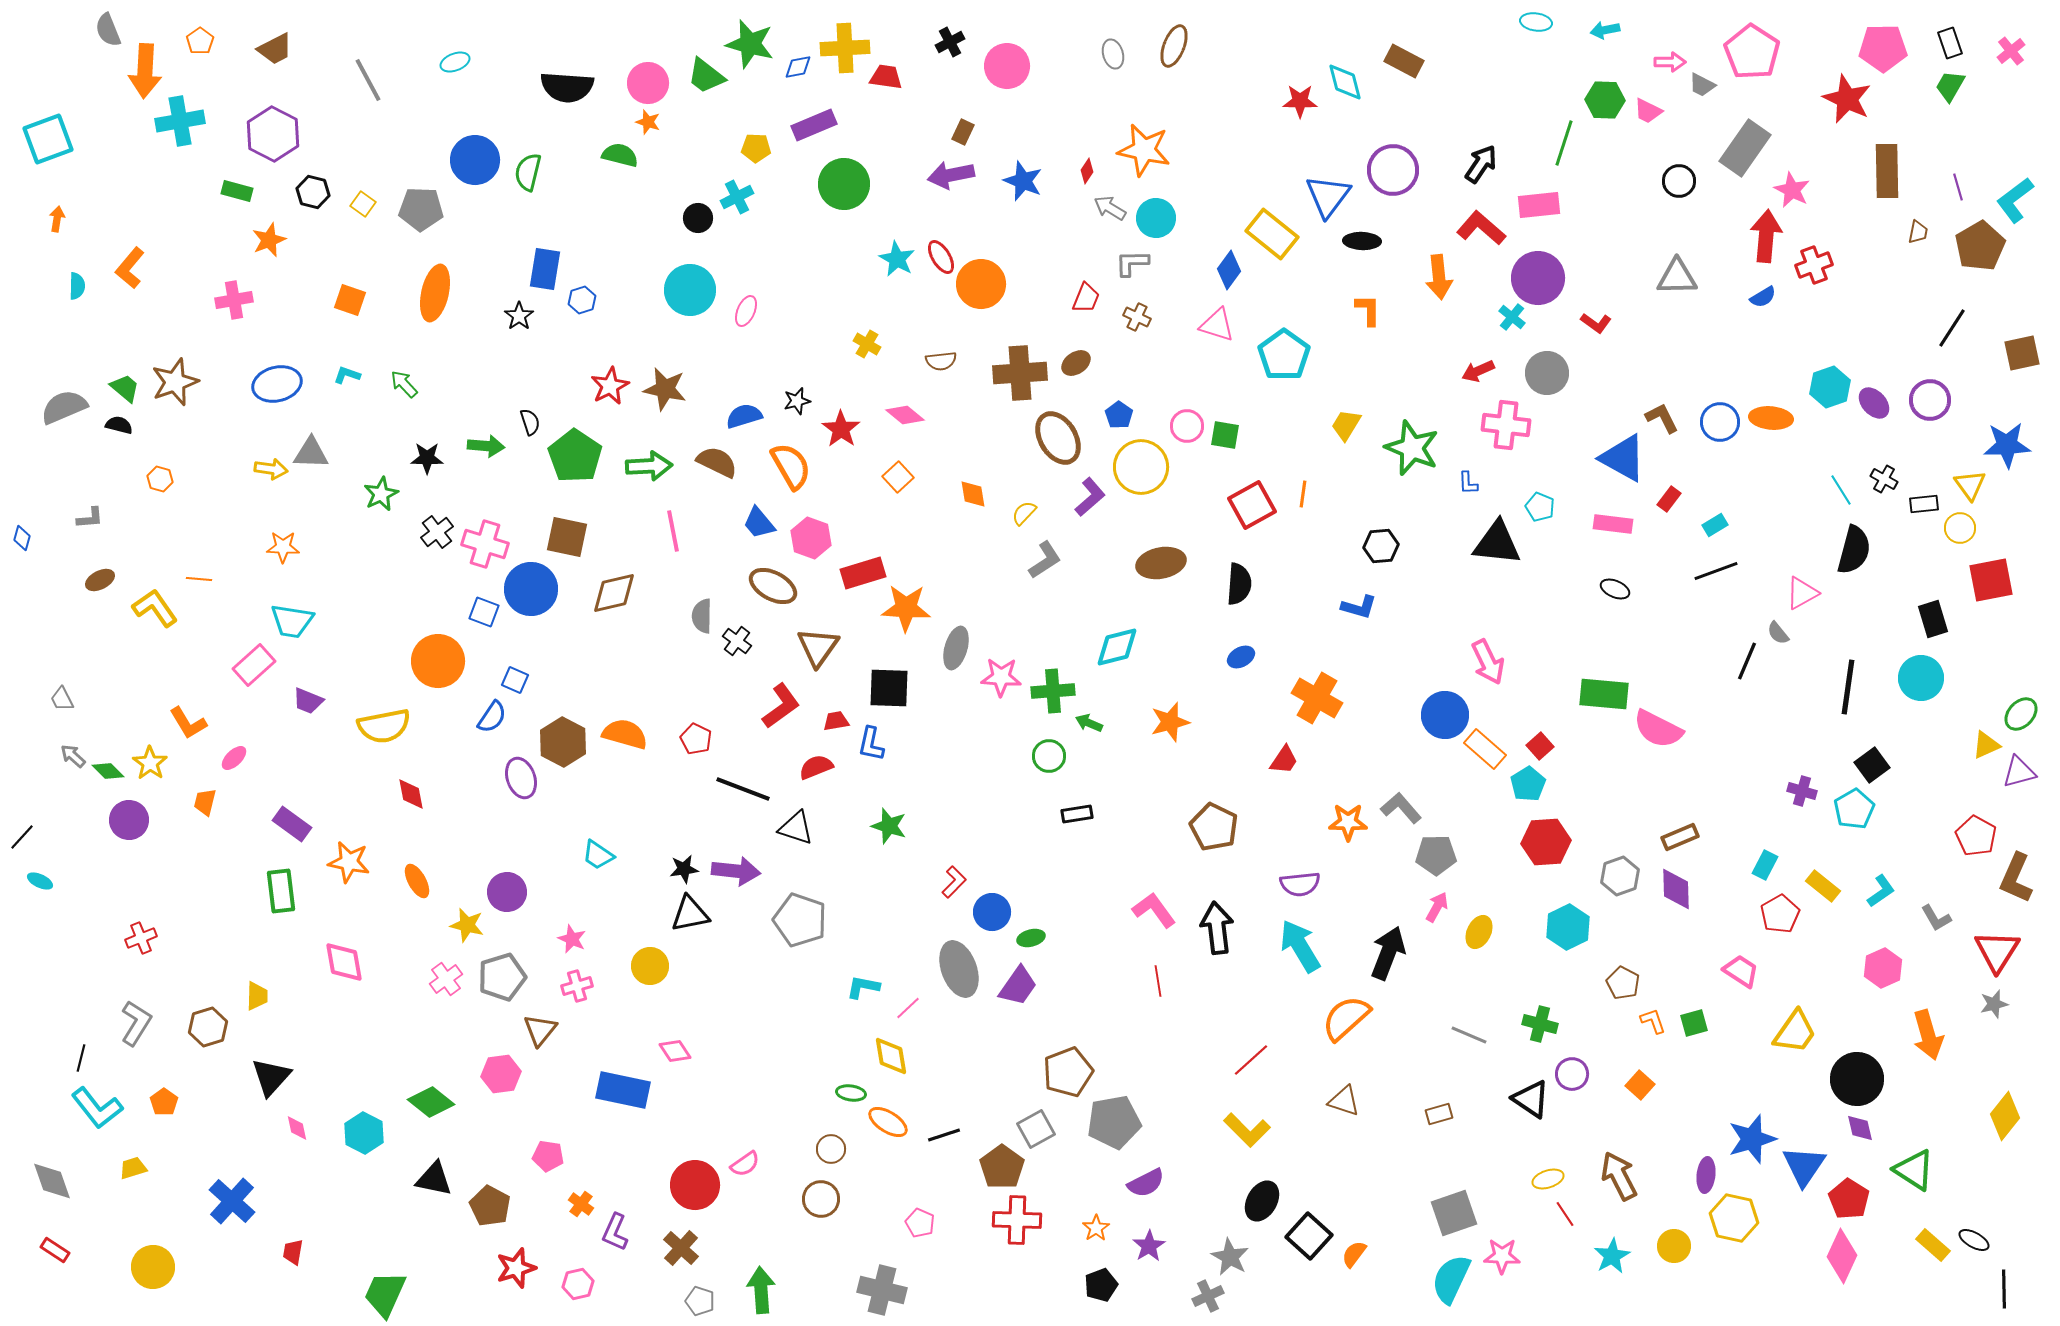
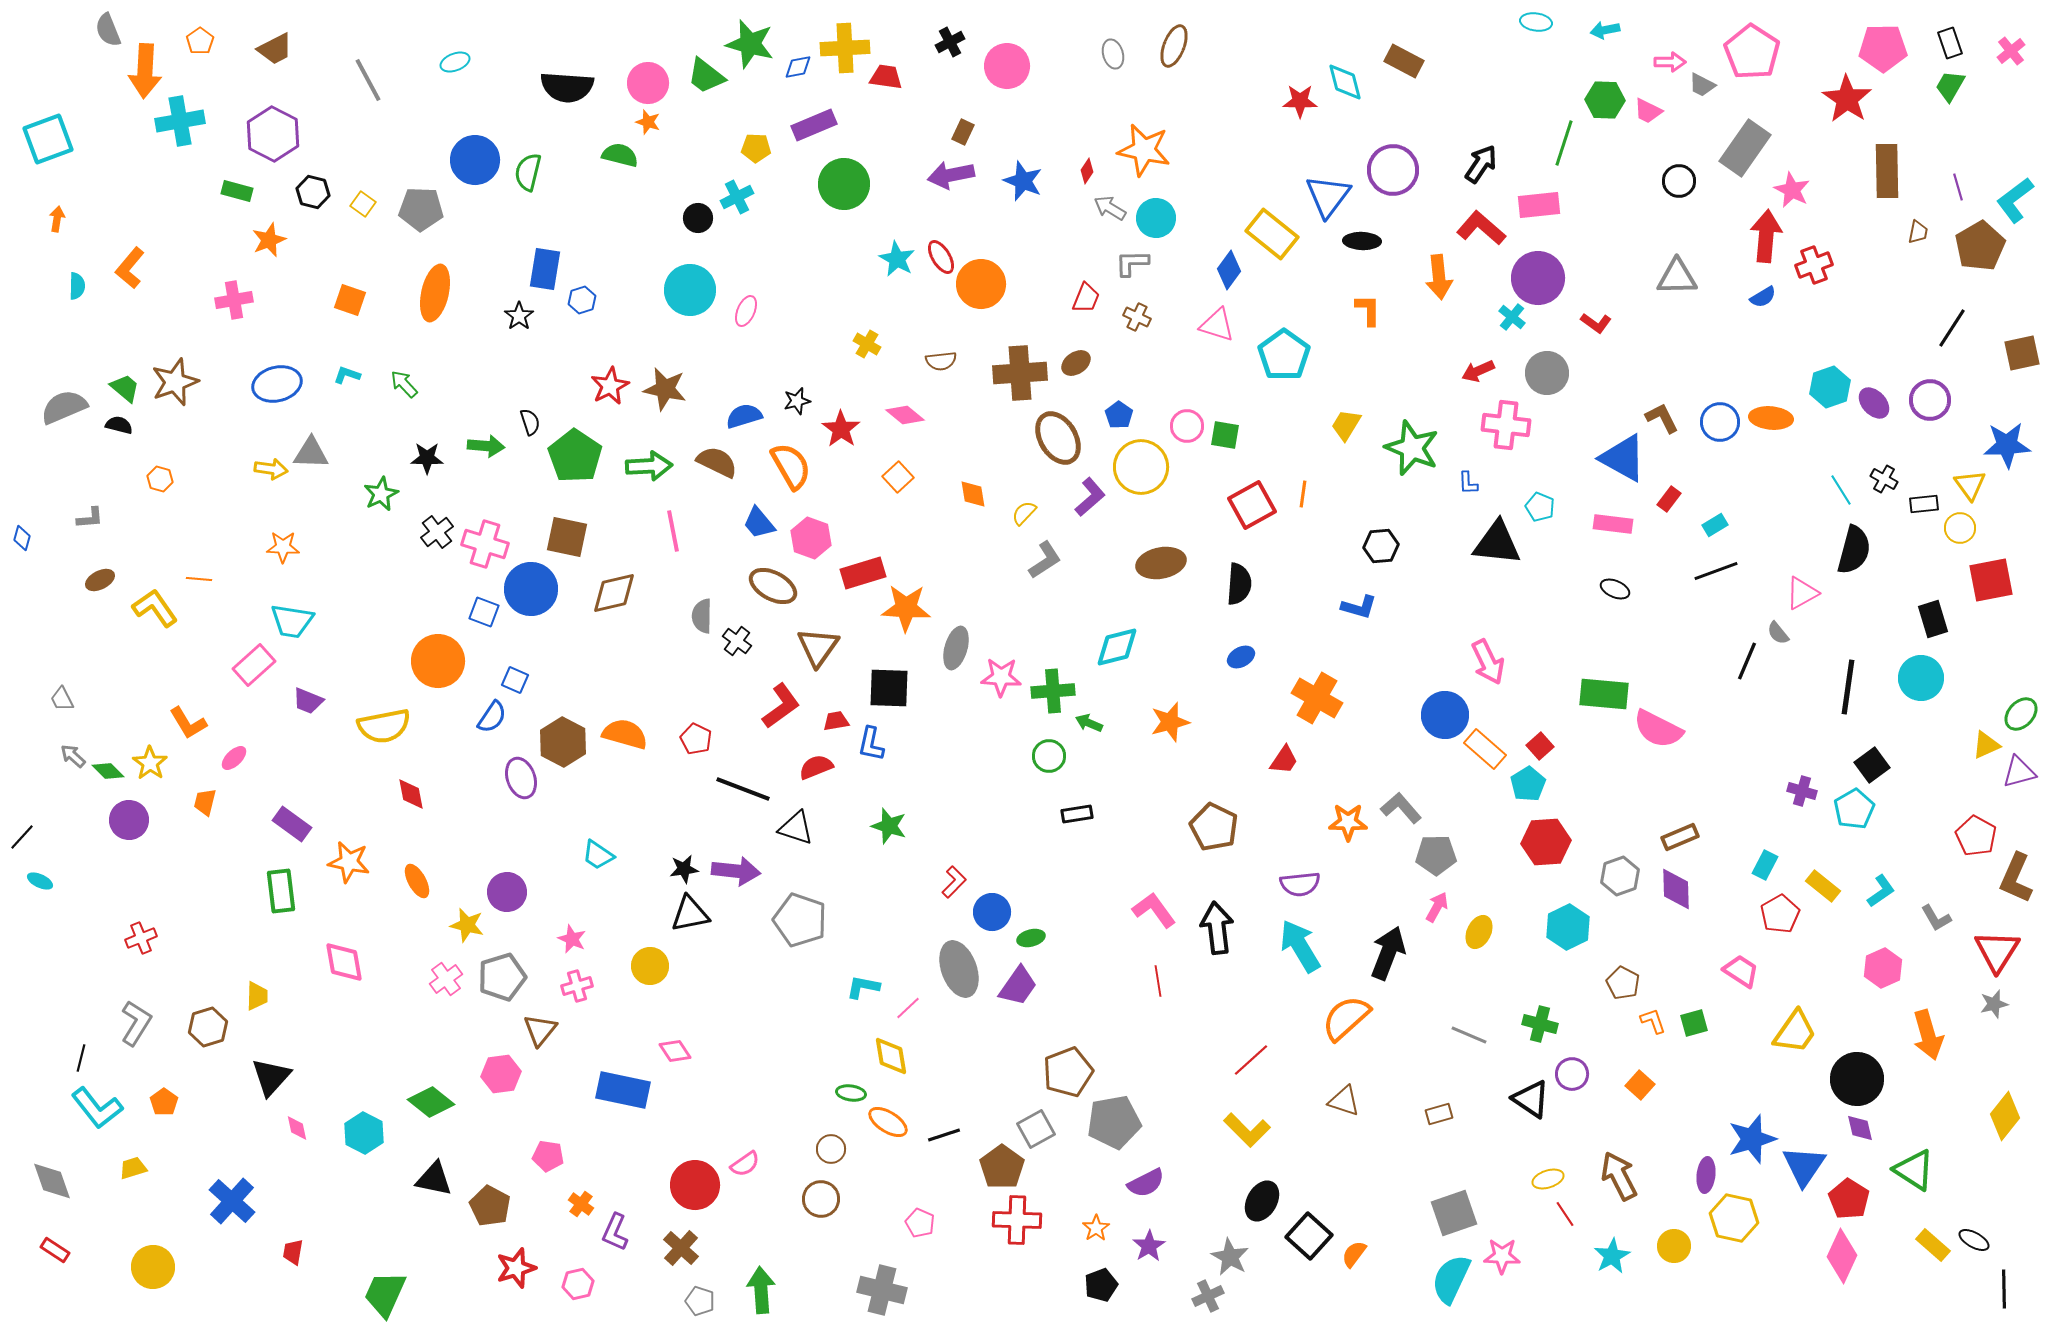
red star at (1847, 99): rotated 9 degrees clockwise
